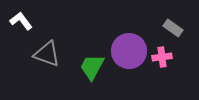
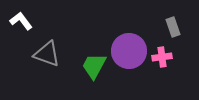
gray rectangle: moved 1 px up; rotated 36 degrees clockwise
green trapezoid: moved 2 px right, 1 px up
